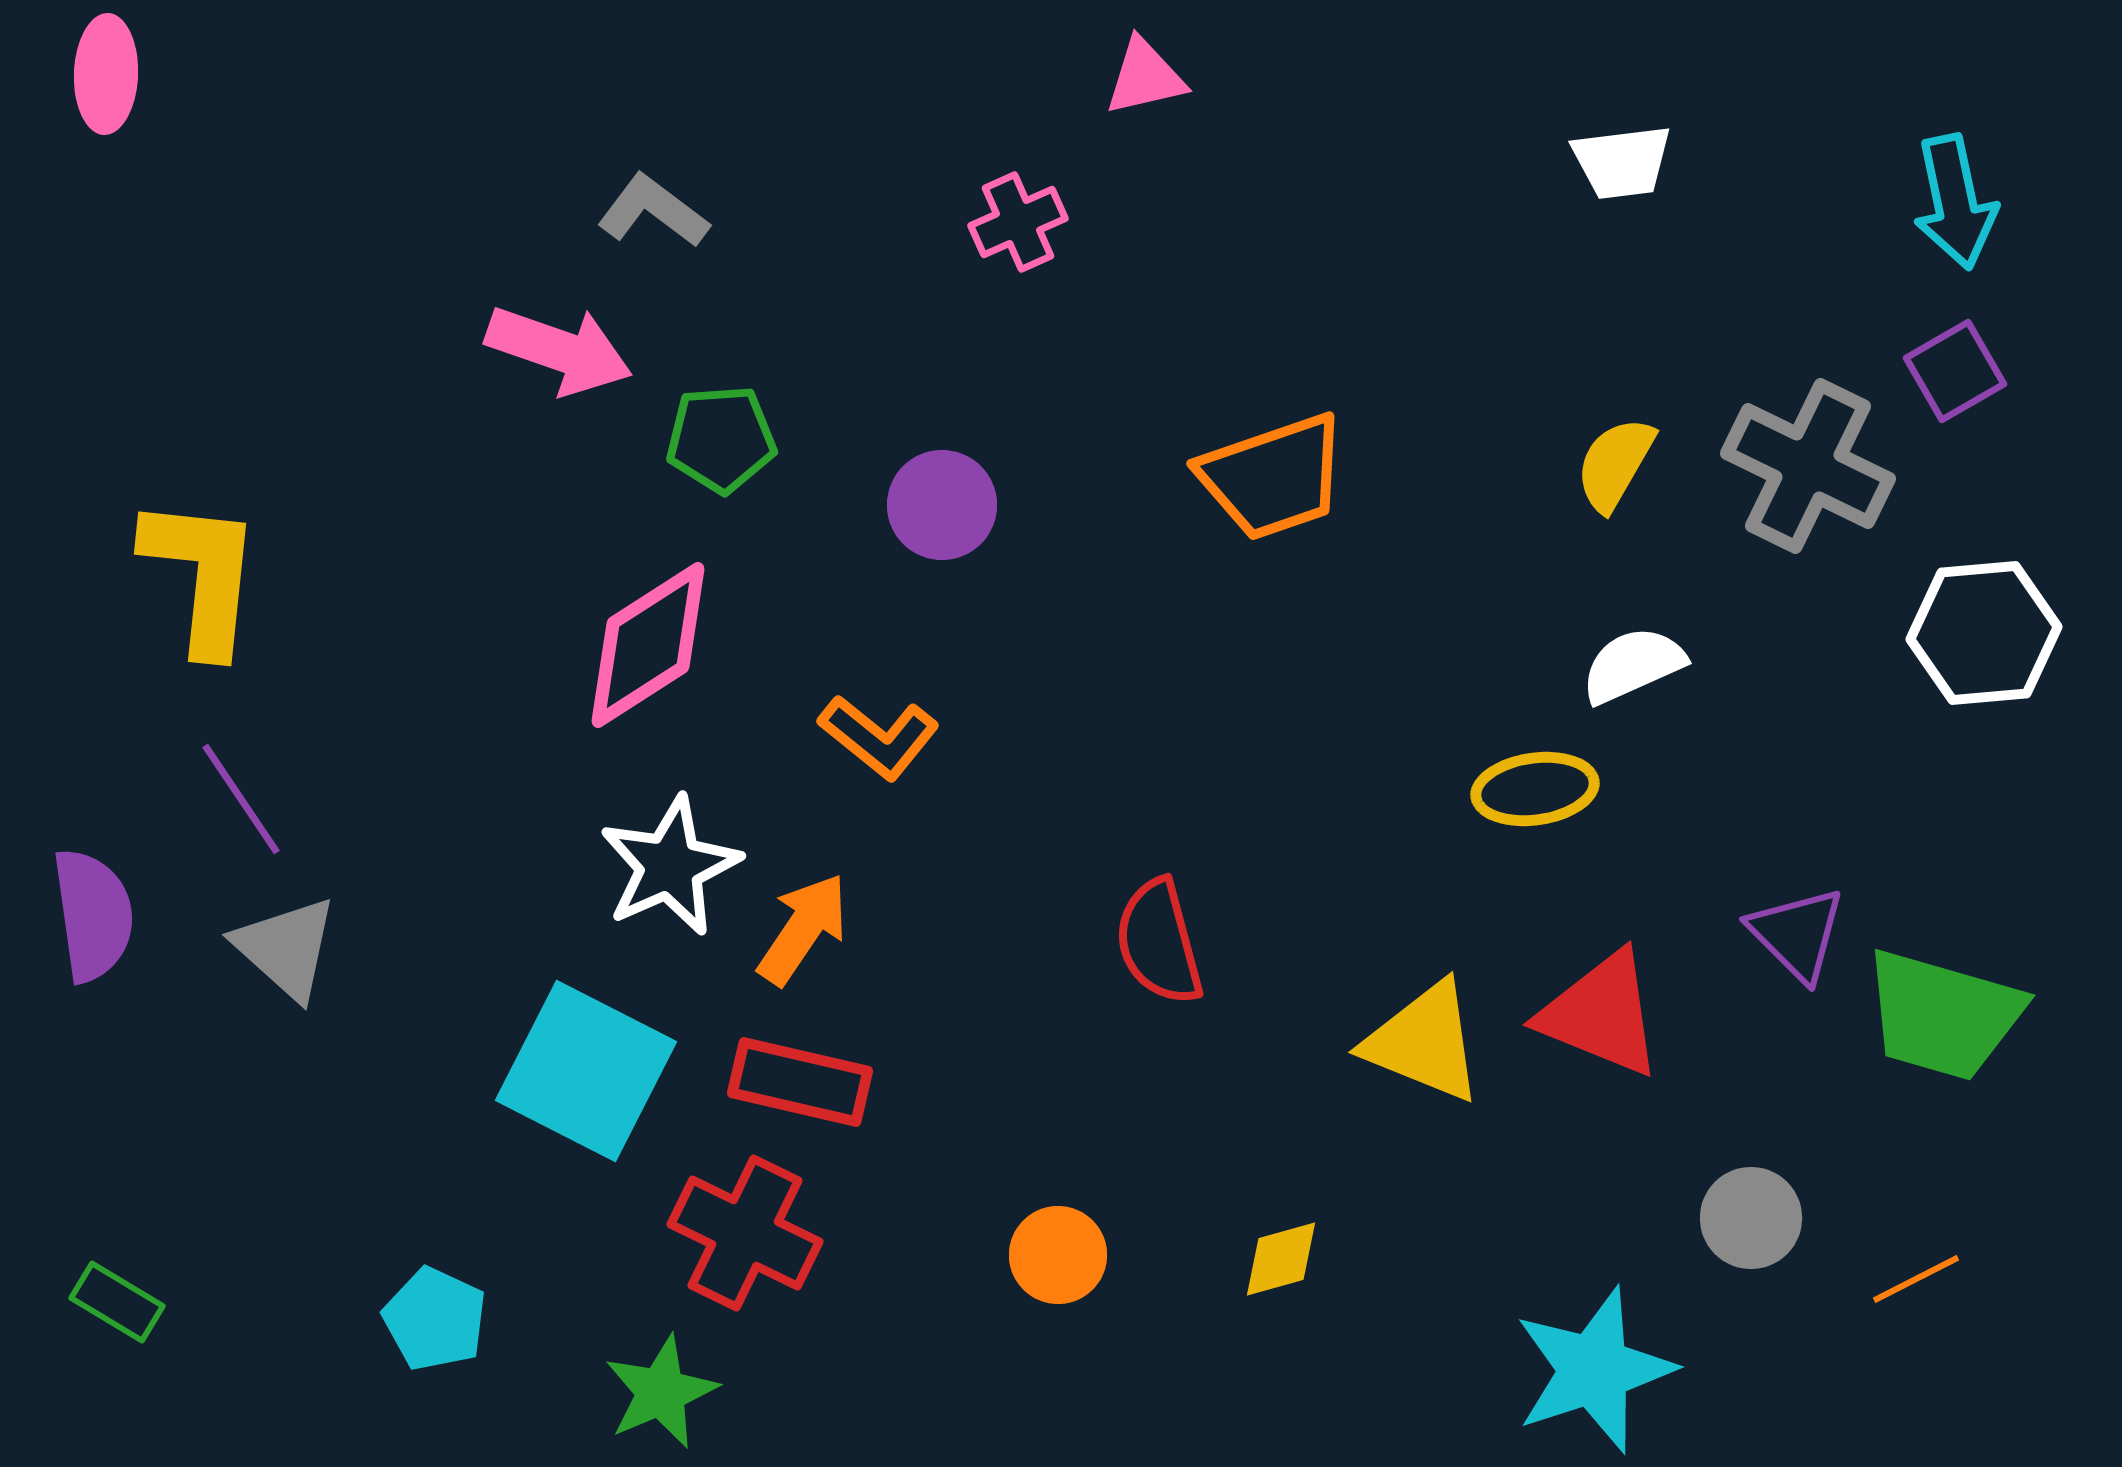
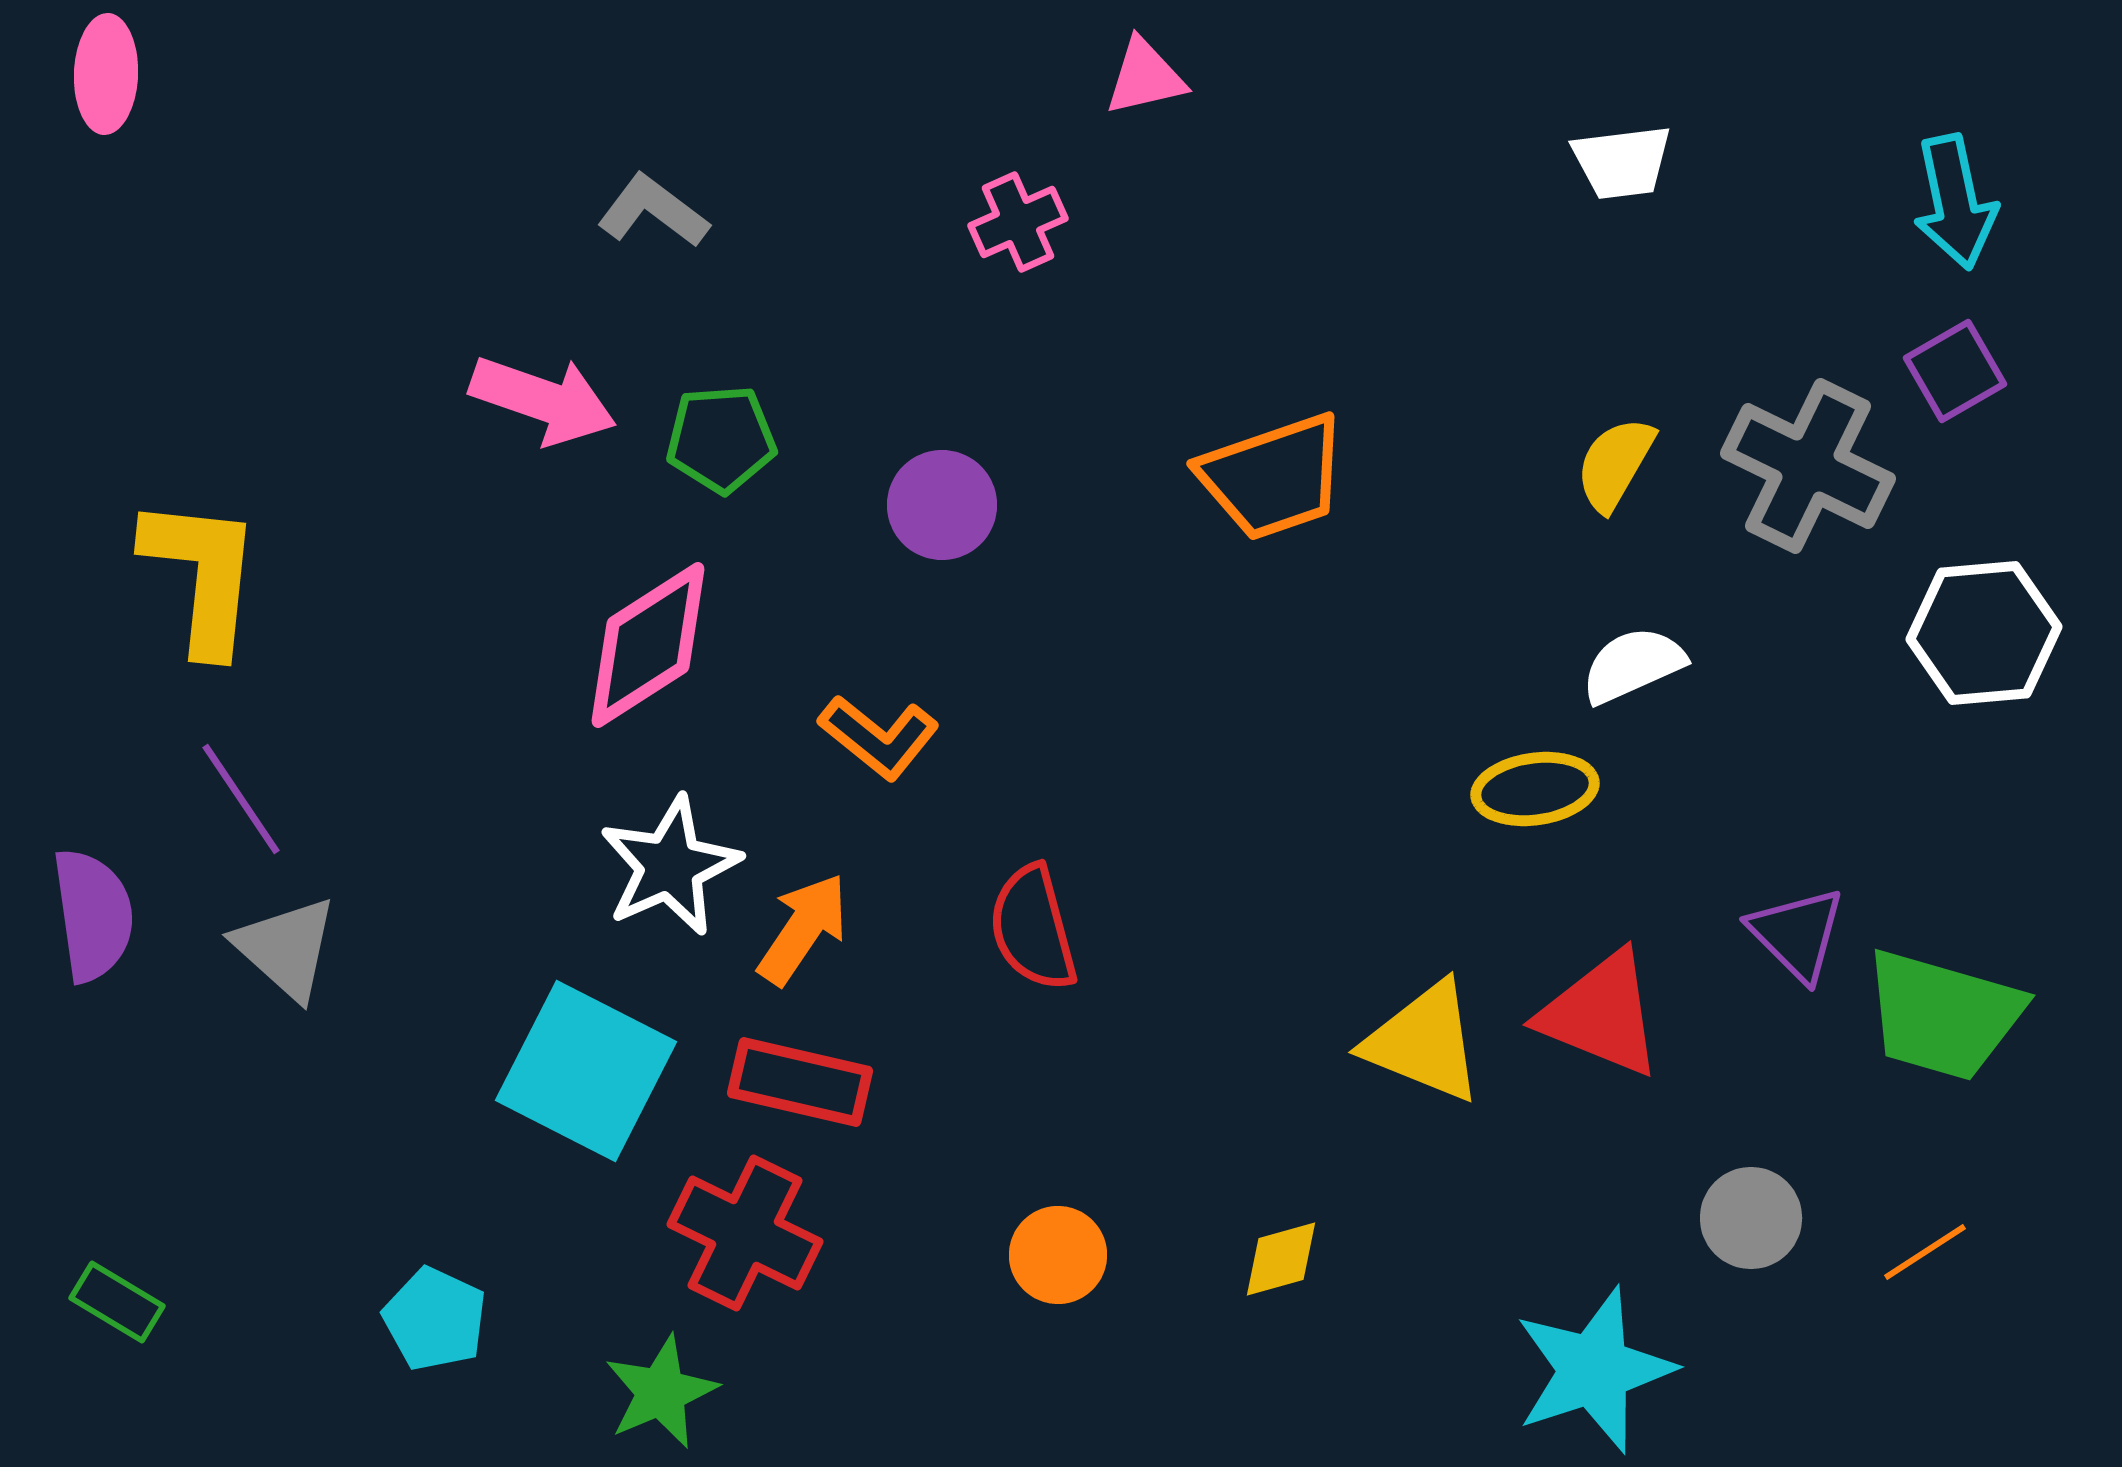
pink arrow: moved 16 px left, 50 px down
red semicircle: moved 126 px left, 14 px up
orange line: moved 9 px right, 27 px up; rotated 6 degrees counterclockwise
